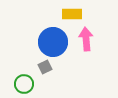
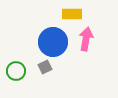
pink arrow: rotated 15 degrees clockwise
green circle: moved 8 px left, 13 px up
